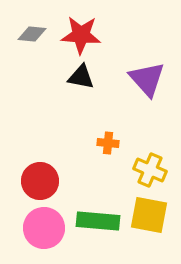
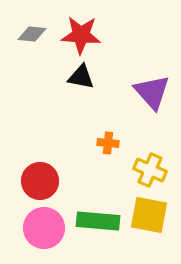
purple triangle: moved 5 px right, 13 px down
